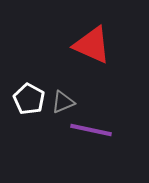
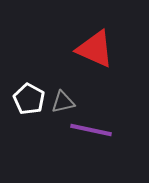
red triangle: moved 3 px right, 4 px down
gray triangle: rotated 10 degrees clockwise
